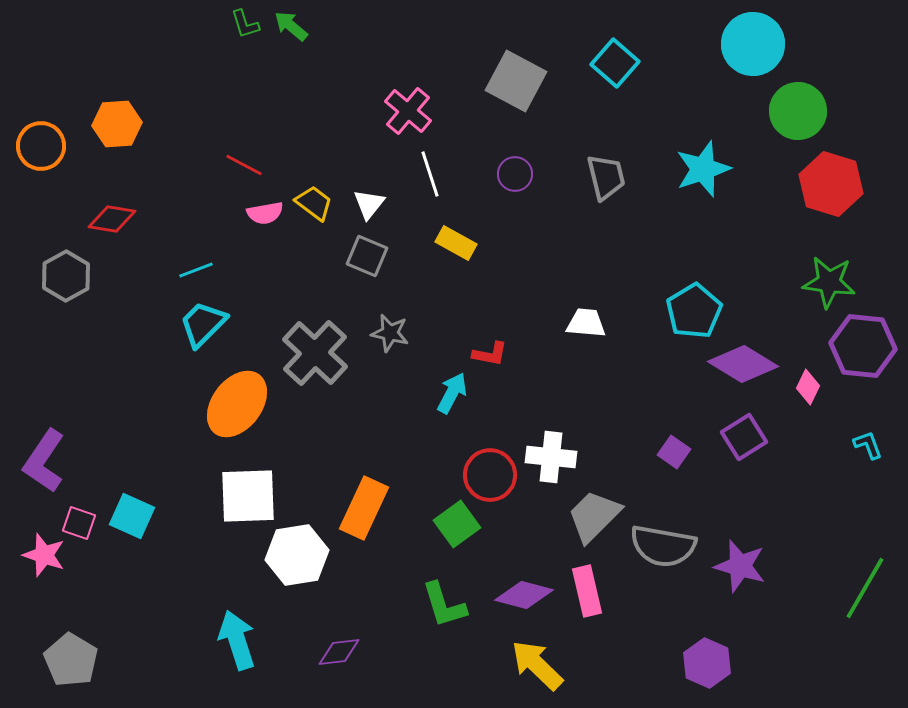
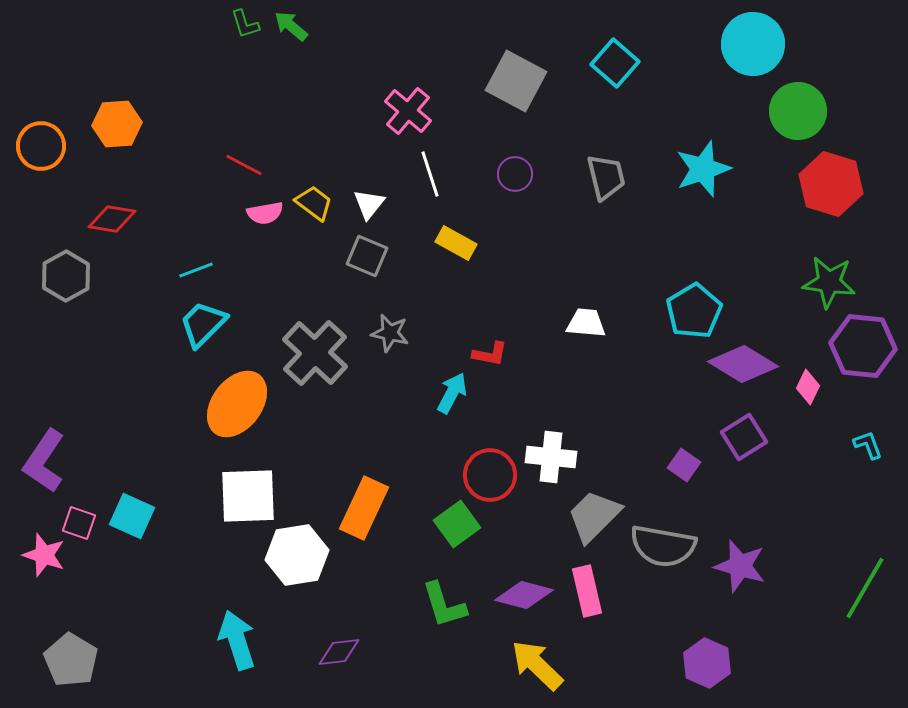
purple square at (674, 452): moved 10 px right, 13 px down
